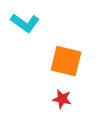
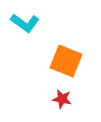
orange square: rotated 8 degrees clockwise
